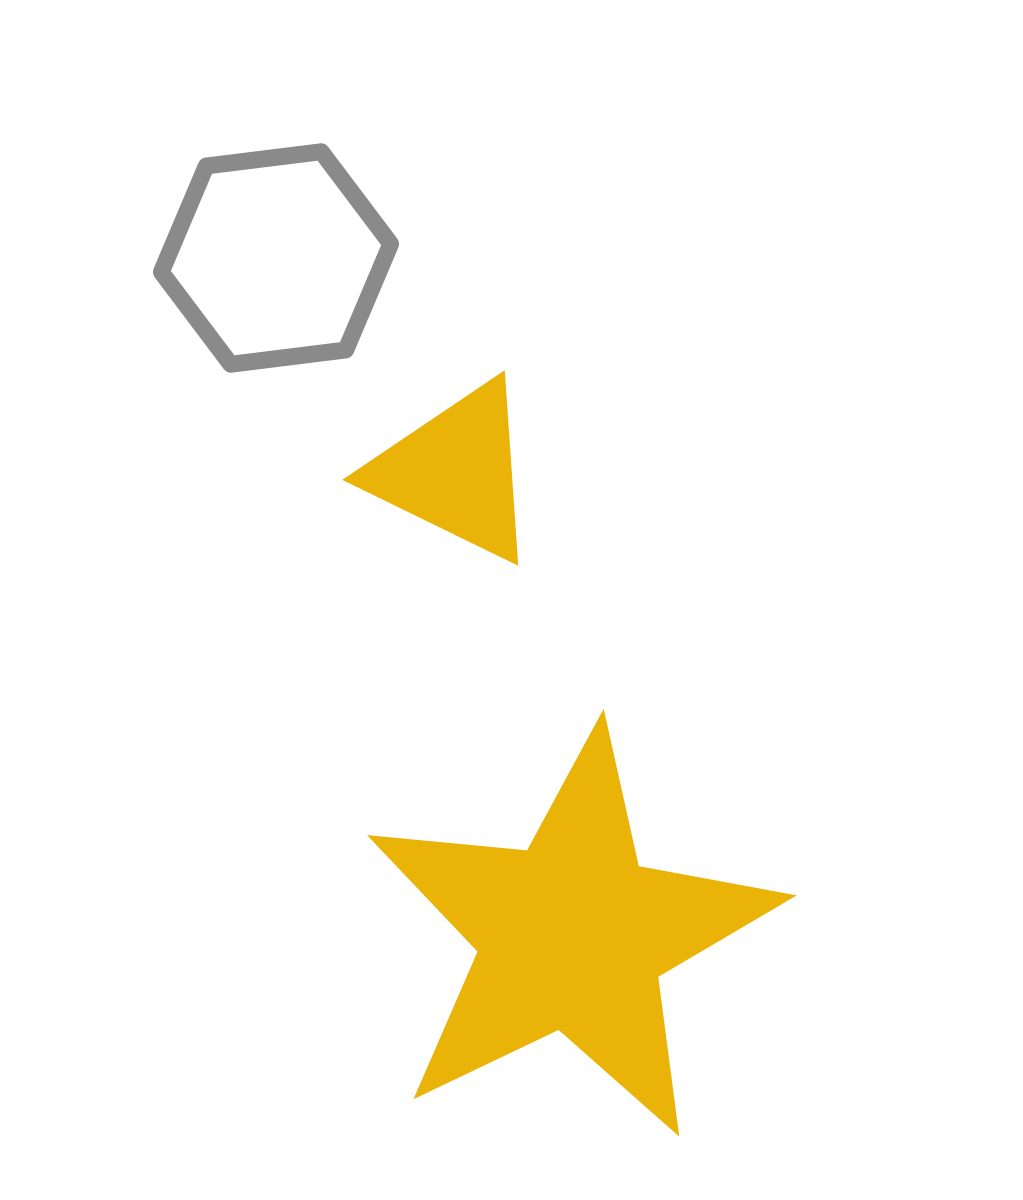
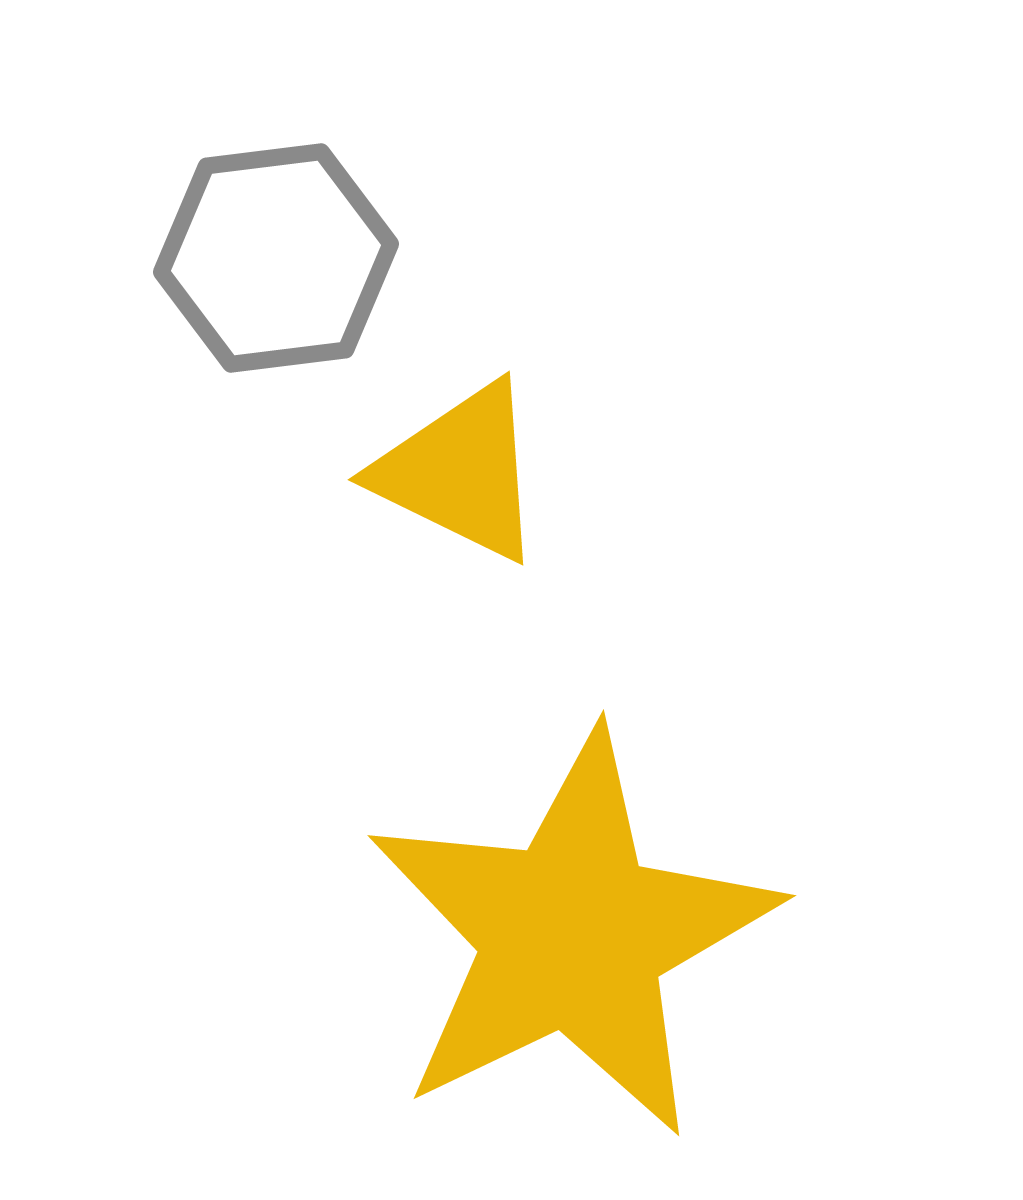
yellow triangle: moved 5 px right
